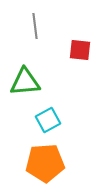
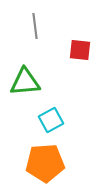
cyan square: moved 3 px right
